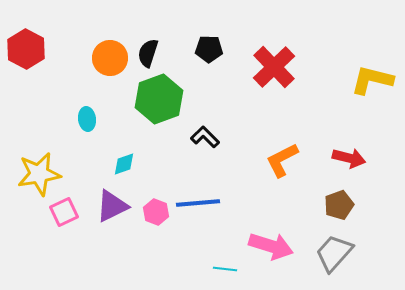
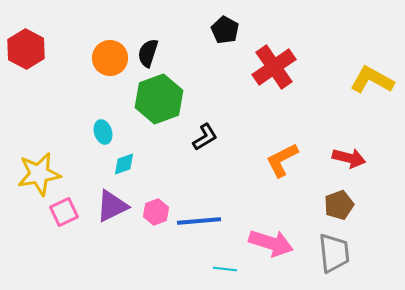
black pentagon: moved 16 px right, 19 px up; rotated 28 degrees clockwise
red cross: rotated 9 degrees clockwise
yellow L-shape: rotated 15 degrees clockwise
cyan ellipse: moved 16 px right, 13 px down; rotated 10 degrees counterclockwise
black L-shape: rotated 104 degrees clockwise
blue line: moved 1 px right, 18 px down
pink hexagon: rotated 20 degrees clockwise
pink arrow: moved 3 px up
gray trapezoid: rotated 132 degrees clockwise
